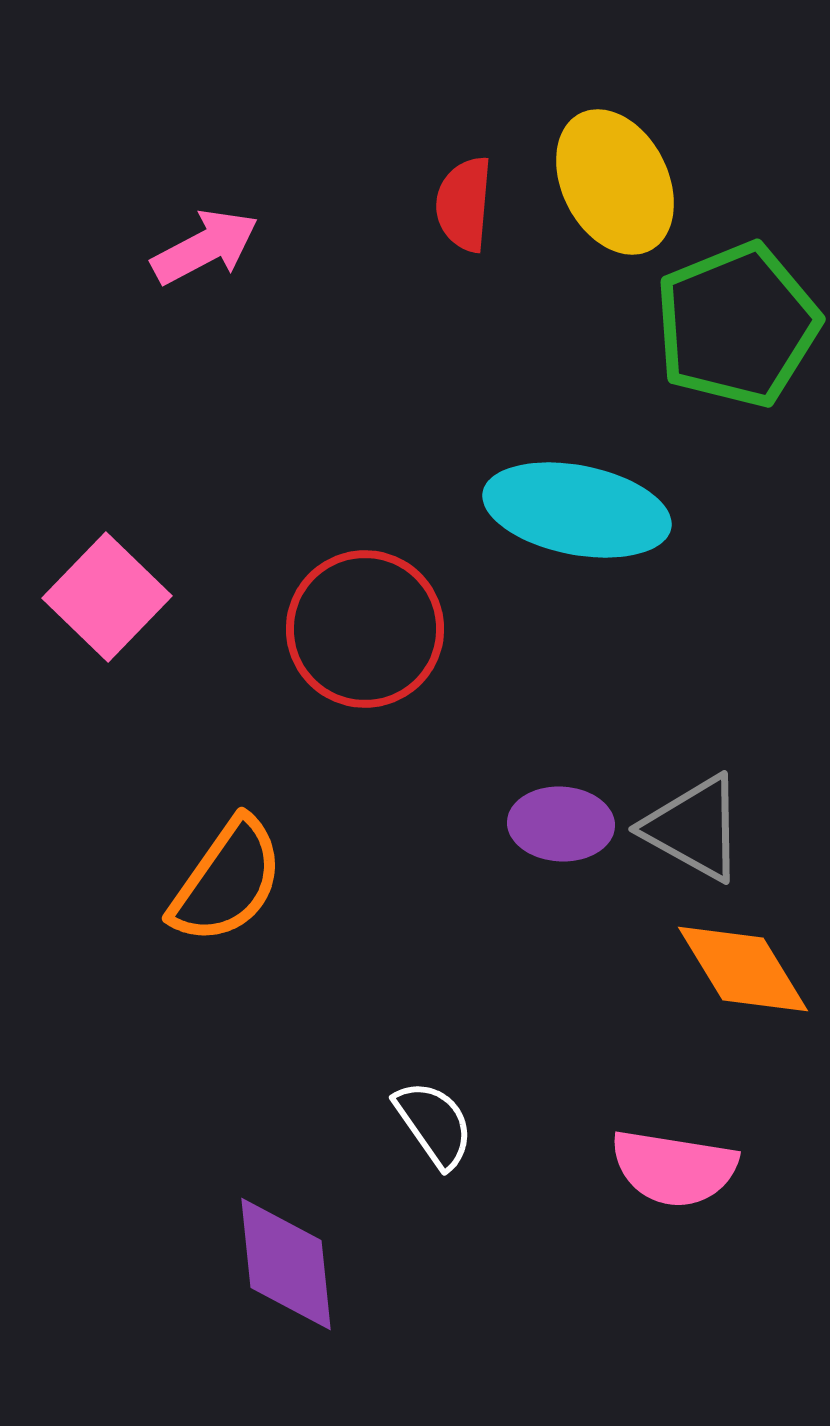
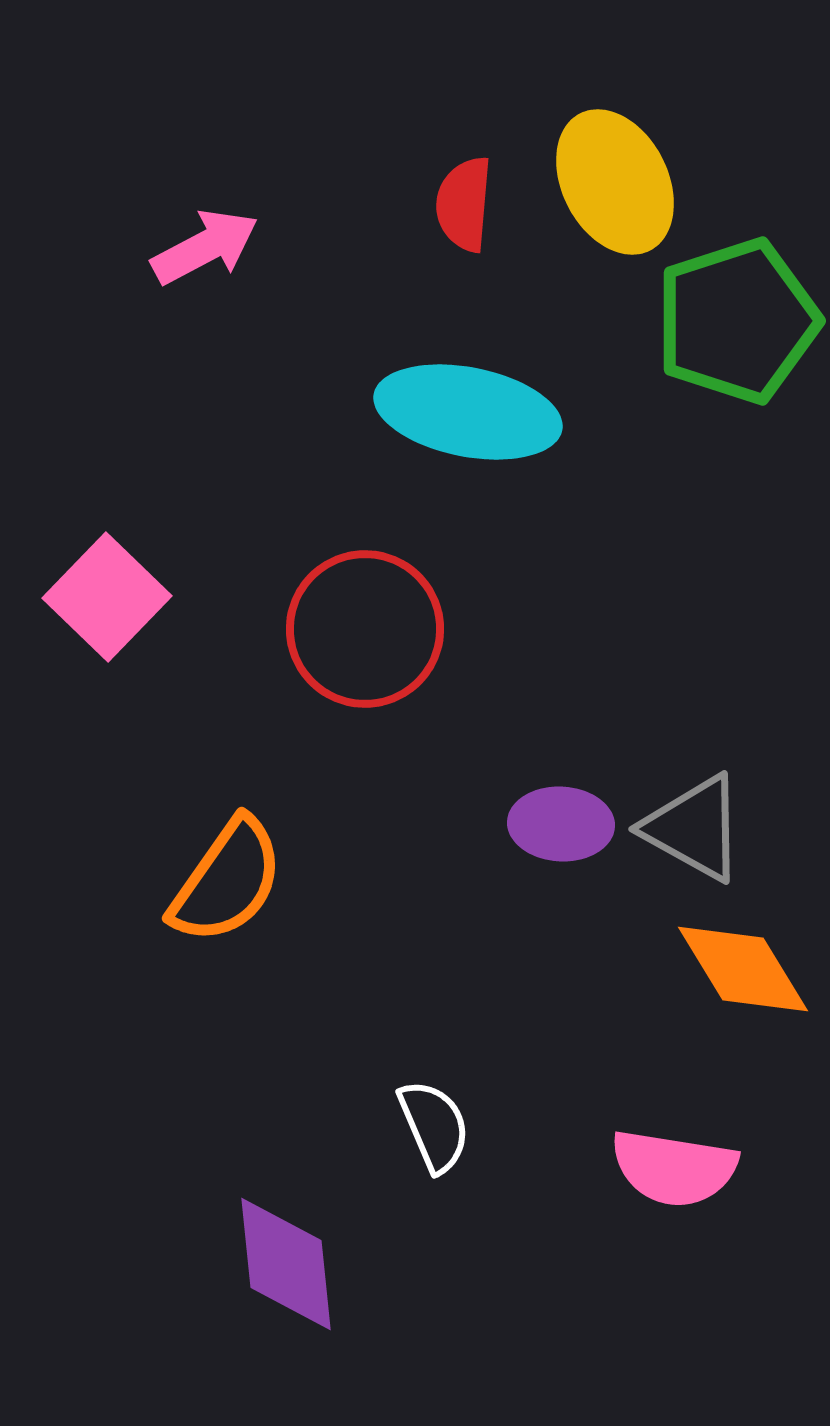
green pentagon: moved 4 px up; rotated 4 degrees clockwise
cyan ellipse: moved 109 px left, 98 px up
white semicircle: moved 2 px down; rotated 12 degrees clockwise
